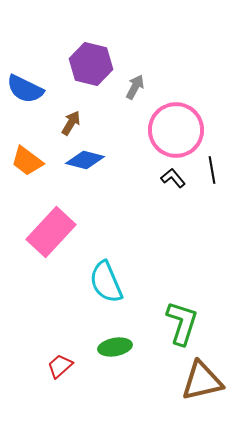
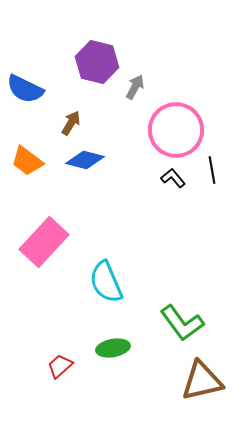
purple hexagon: moved 6 px right, 2 px up
pink rectangle: moved 7 px left, 10 px down
green L-shape: rotated 126 degrees clockwise
green ellipse: moved 2 px left, 1 px down
